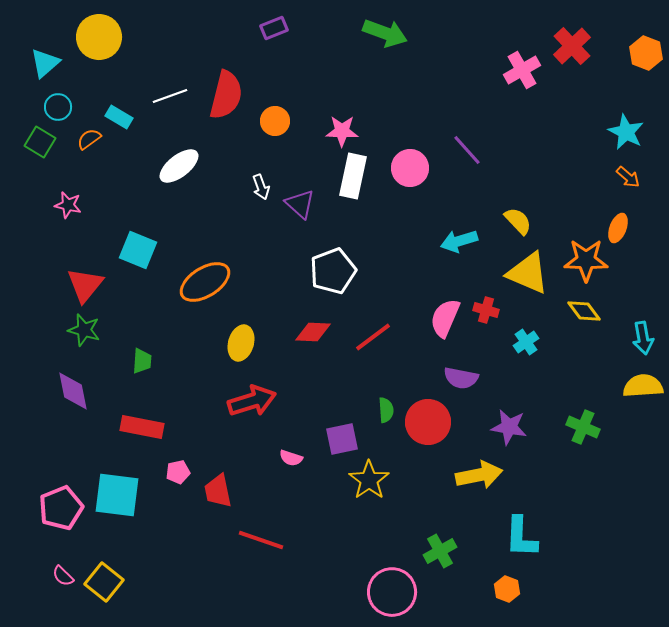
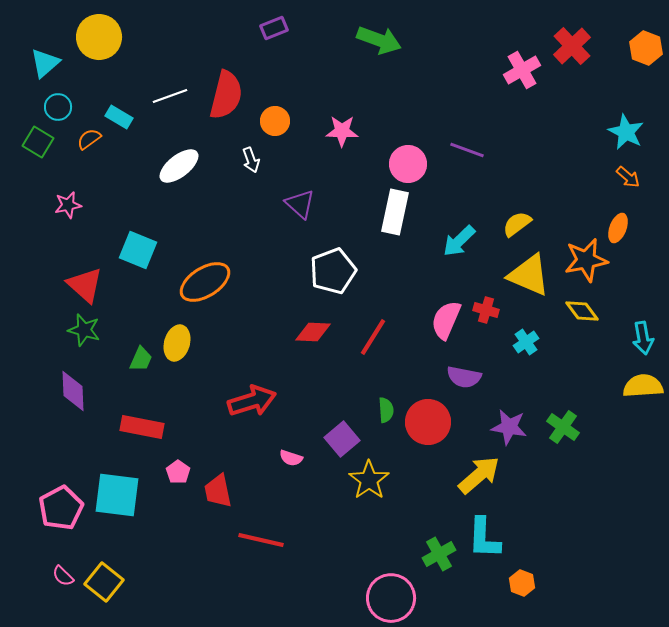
green arrow at (385, 33): moved 6 px left, 7 px down
orange hexagon at (646, 53): moved 5 px up
green square at (40, 142): moved 2 px left
purple line at (467, 150): rotated 28 degrees counterclockwise
pink circle at (410, 168): moved 2 px left, 4 px up
white rectangle at (353, 176): moved 42 px right, 36 px down
white arrow at (261, 187): moved 10 px left, 27 px up
pink star at (68, 205): rotated 24 degrees counterclockwise
yellow semicircle at (518, 221): moved 1 px left, 3 px down; rotated 84 degrees counterclockwise
cyan arrow at (459, 241): rotated 27 degrees counterclockwise
orange star at (586, 260): rotated 12 degrees counterclockwise
yellow triangle at (528, 273): moved 1 px right, 2 px down
red triangle at (85, 285): rotated 27 degrees counterclockwise
yellow diamond at (584, 311): moved 2 px left
pink semicircle at (445, 318): moved 1 px right, 2 px down
red line at (373, 337): rotated 21 degrees counterclockwise
yellow ellipse at (241, 343): moved 64 px left
green trapezoid at (142, 361): moved 1 px left, 2 px up; rotated 20 degrees clockwise
purple semicircle at (461, 378): moved 3 px right, 1 px up
purple diamond at (73, 391): rotated 9 degrees clockwise
green cross at (583, 427): moved 20 px left; rotated 12 degrees clockwise
purple square at (342, 439): rotated 28 degrees counterclockwise
pink pentagon at (178, 472): rotated 25 degrees counterclockwise
yellow arrow at (479, 475): rotated 30 degrees counterclockwise
pink pentagon at (61, 508): rotated 6 degrees counterclockwise
cyan L-shape at (521, 537): moved 37 px left, 1 px down
red line at (261, 540): rotated 6 degrees counterclockwise
green cross at (440, 551): moved 1 px left, 3 px down
orange hexagon at (507, 589): moved 15 px right, 6 px up
pink circle at (392, 592): moved 1 px left, 6 px down
